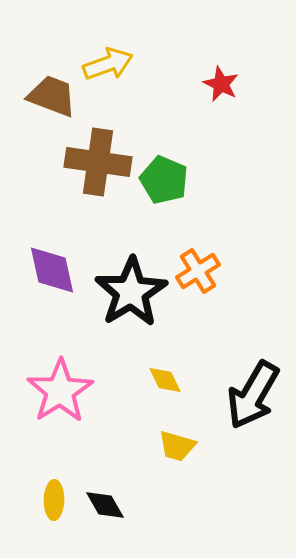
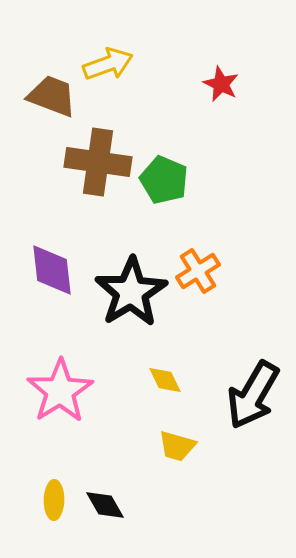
purple diamond: rotated 6 degrees clockwise
